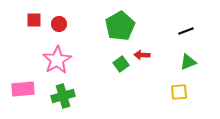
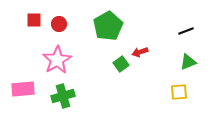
green pentagon: moved 12 px left
red arrow: moved 2 px left, 3 px up; rotated 21 degrees counterclockwise
